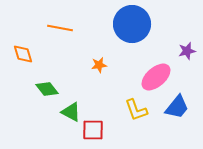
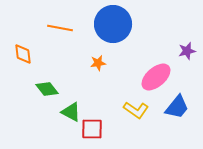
blue circle: moved 19 px left
orange diamond: rotated 10 degrees clockwise
orange star: moved 1 px left, 2 px up
yellow L-shape: rotated 35 degrees counterclockwise
red square: moved 1 px left, 1 px up
